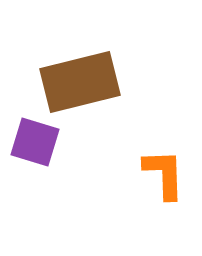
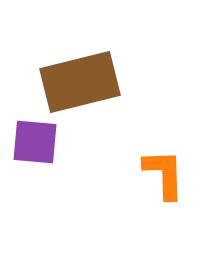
purple square: rotated 12 degrees counterclockwise
